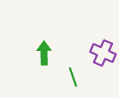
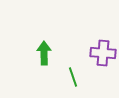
purple cross: rotated 20 degrees counterclockwise
